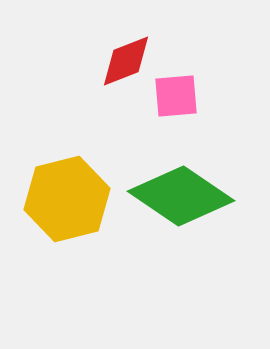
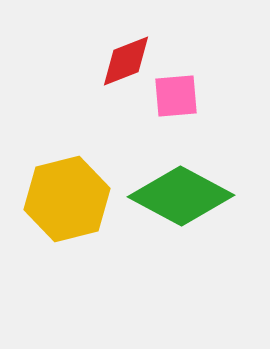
green diamond: rotated 6 degrees counterclockwise
